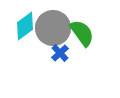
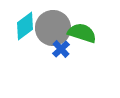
green semicircle: rotated 36 degrees counterclockwise
blue cross: moved 1 px right, 4 px up
